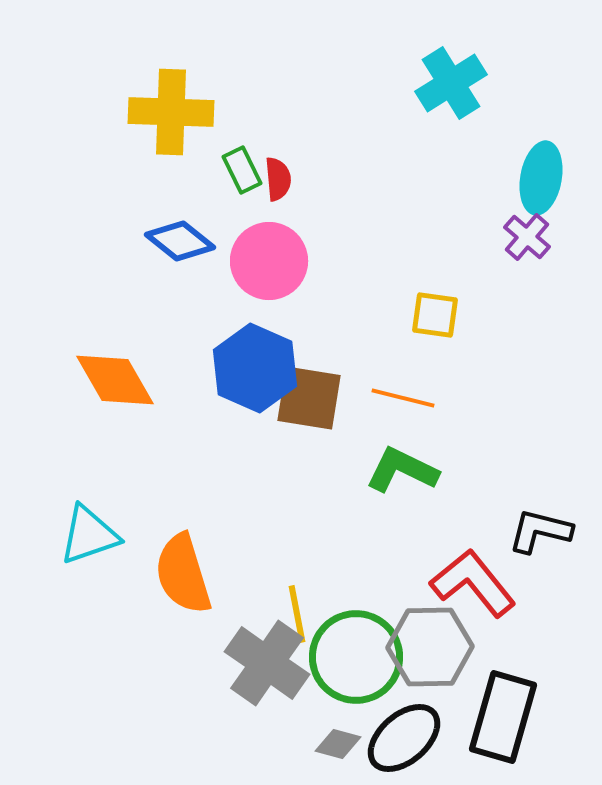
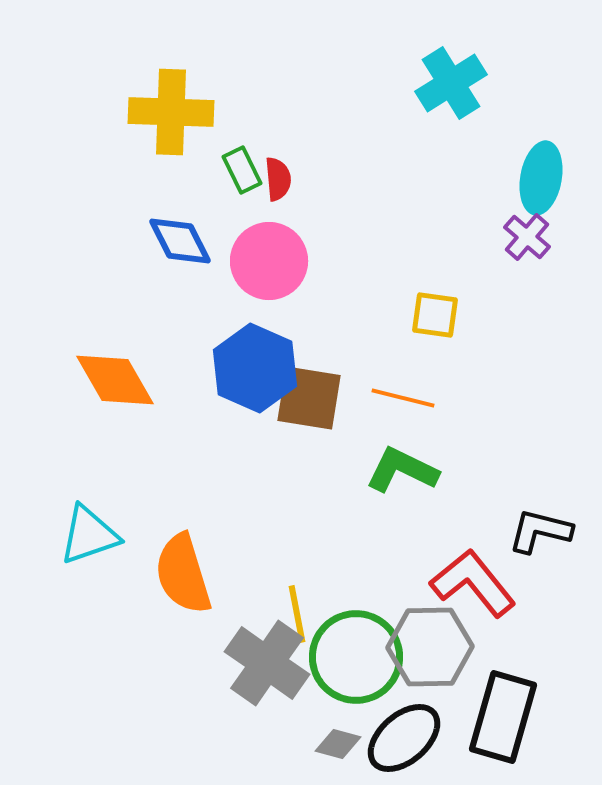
blue diamond: rotated 24 degrees clockwise
